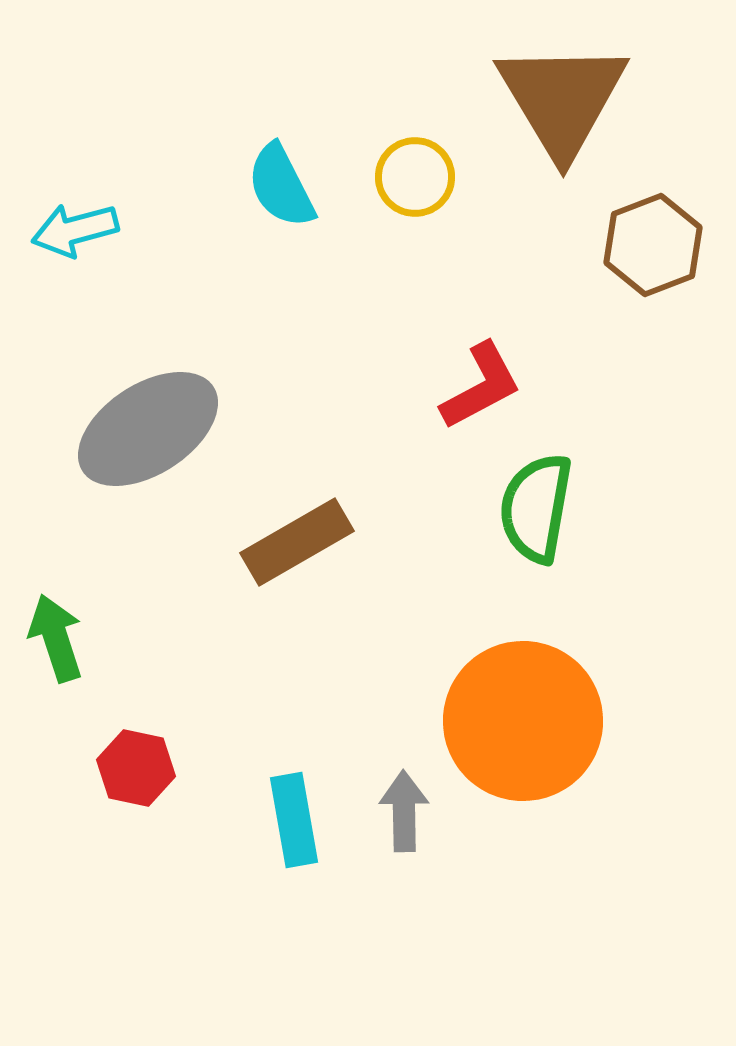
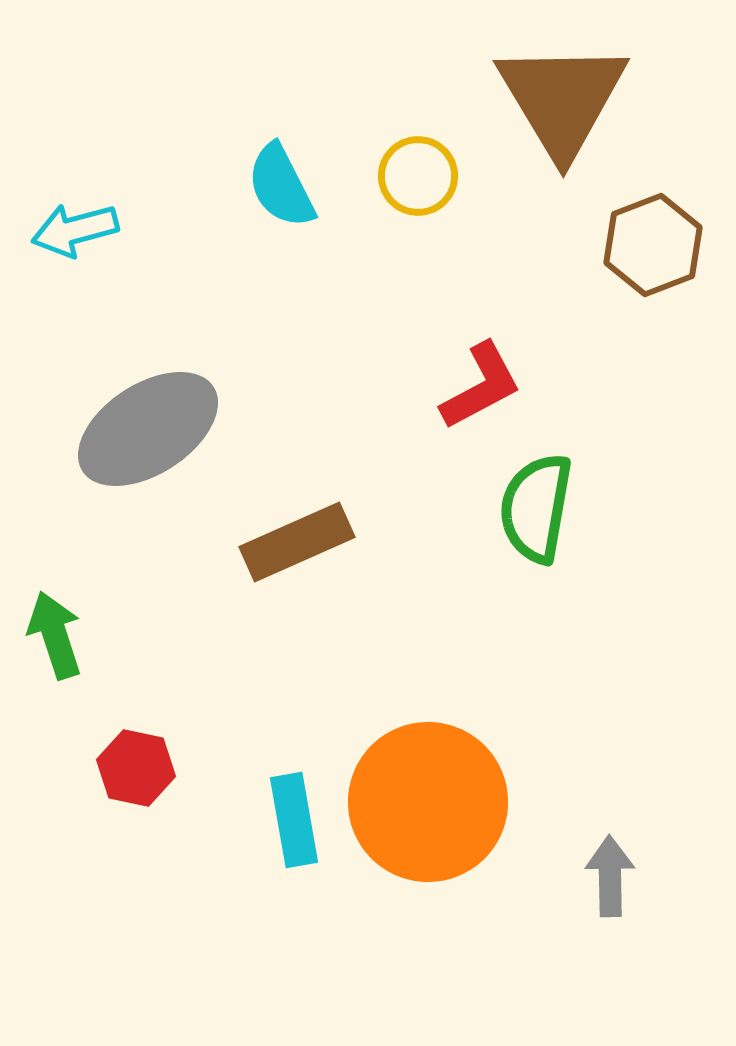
yellow circle: moved 3 px right, 1 px up
brown rectangle: rotated 6 degrees clockwise
green arrow: moved 1 px left, 3 px up
orange circle: moved 95 px left, 81 px down
gray arrow: moved 206 px right, 65 px down
